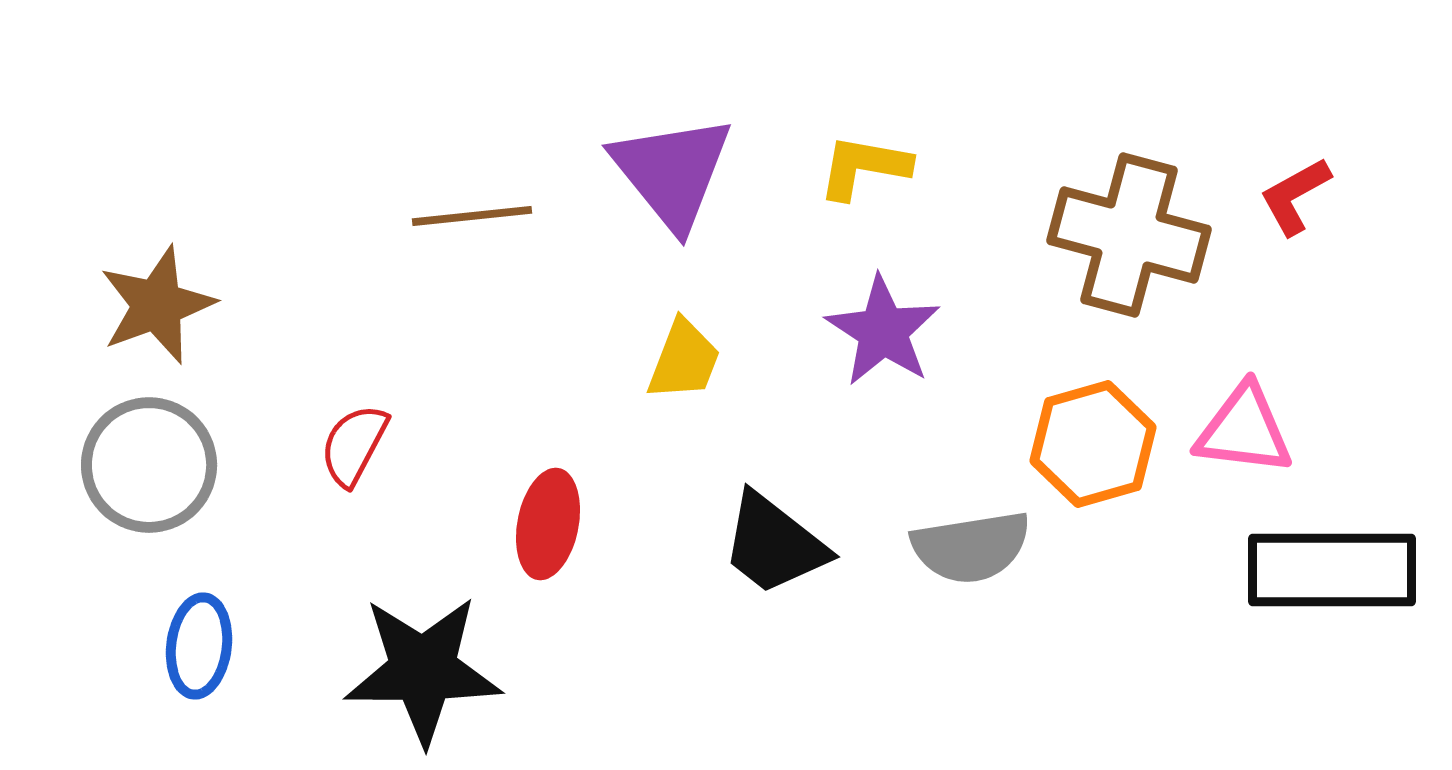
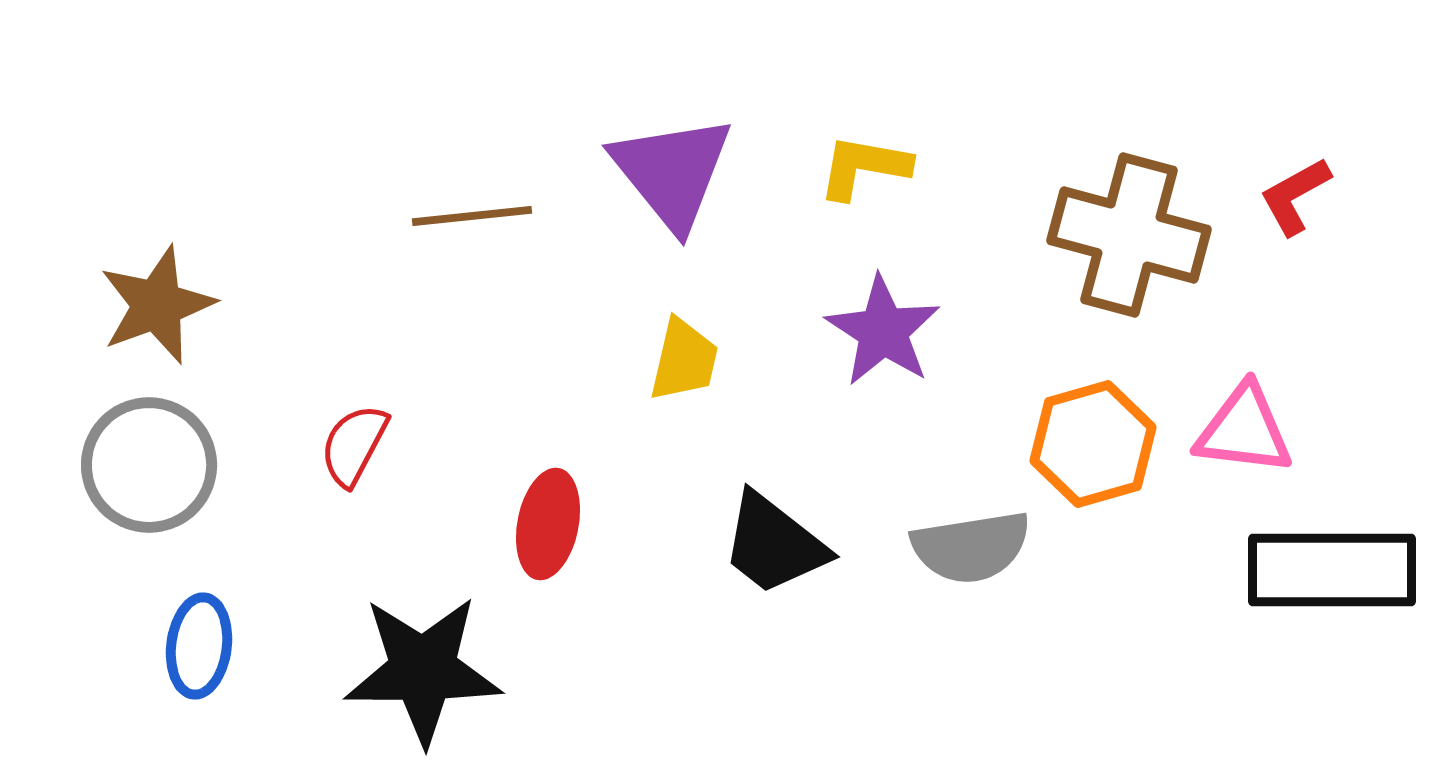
yellow trapezoid: rotated 8 degrees counterclockwise
